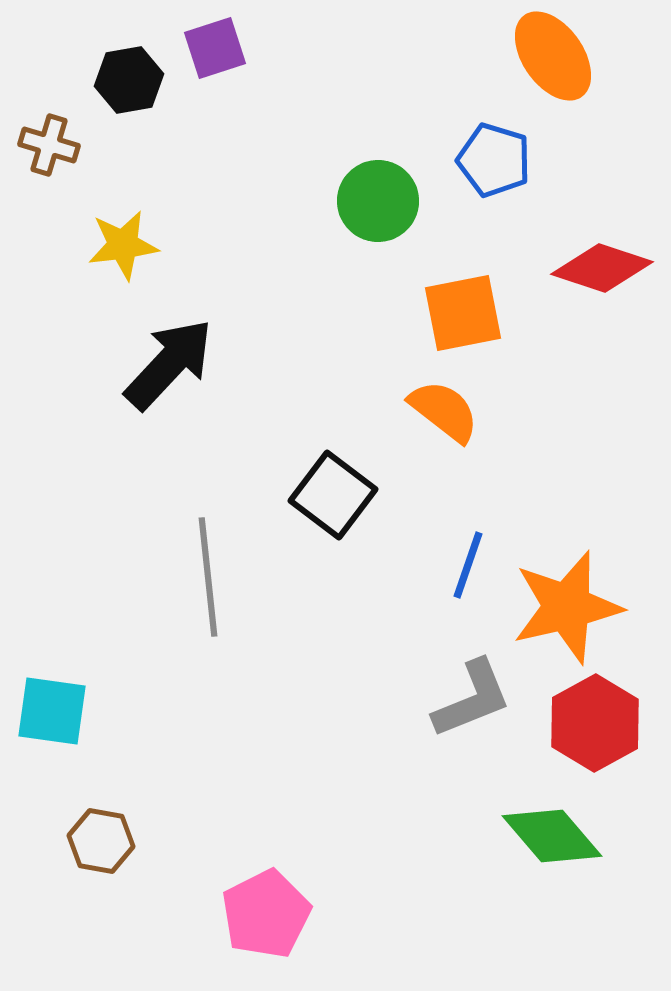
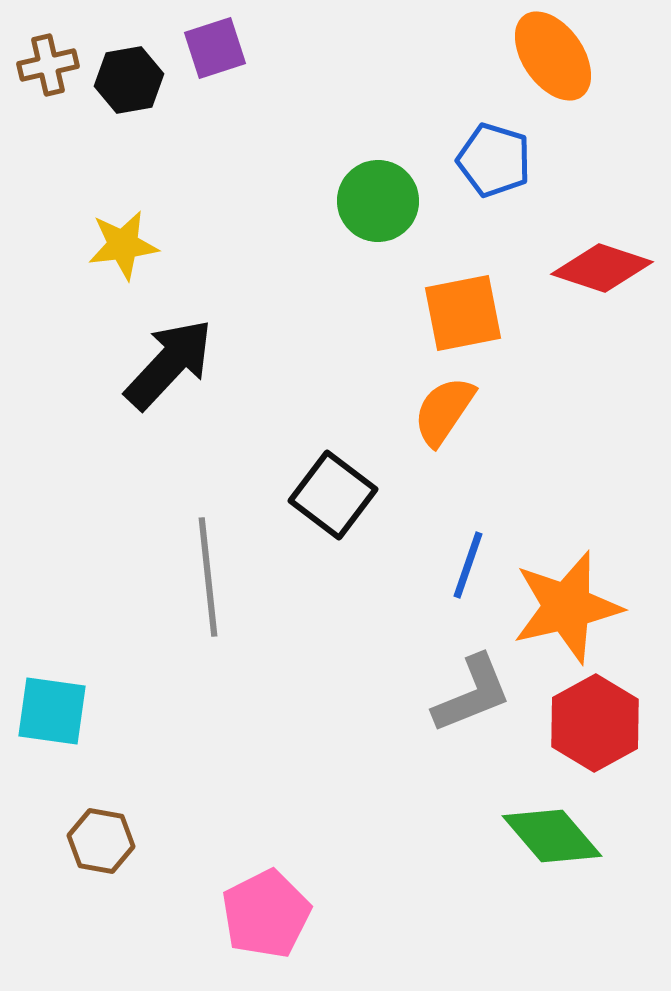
brown cross: moved 1 px left, 80 px up; rotated 30 degrees counterclockwise
orange semicircle: rotated 94 degrees counterclockwise
gray L-shape: moved 5 px up
